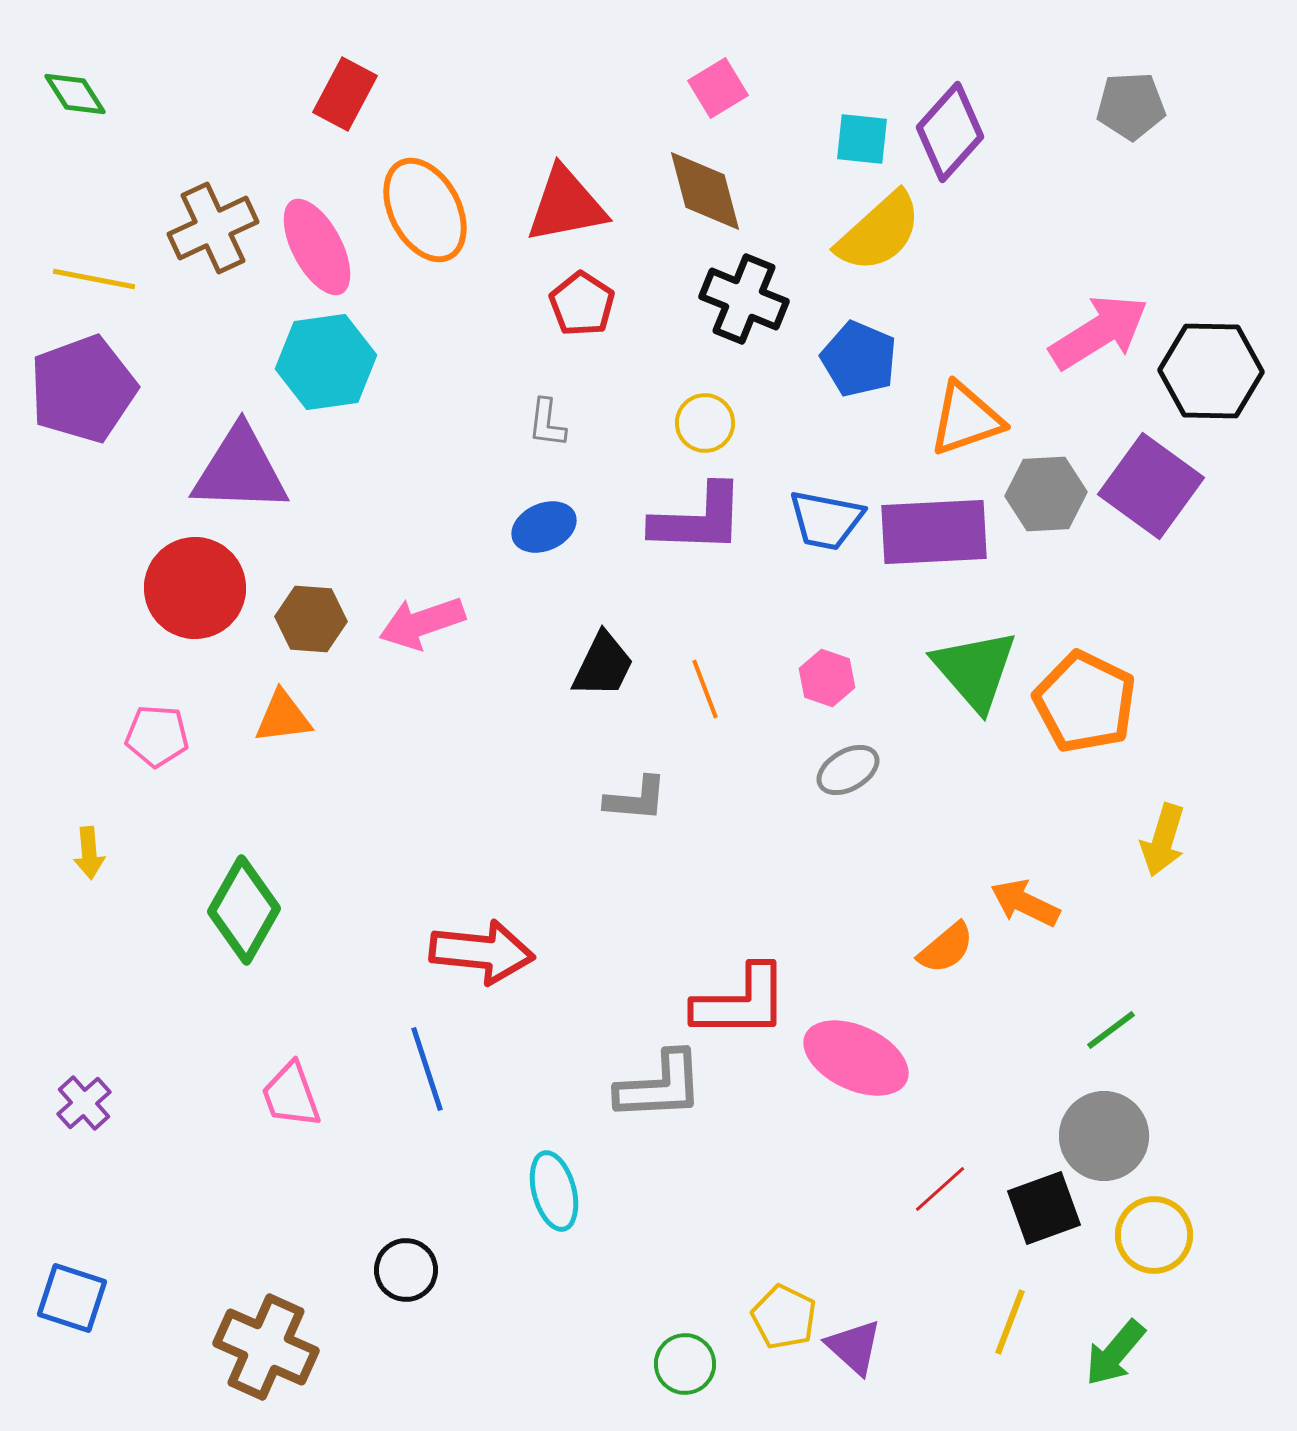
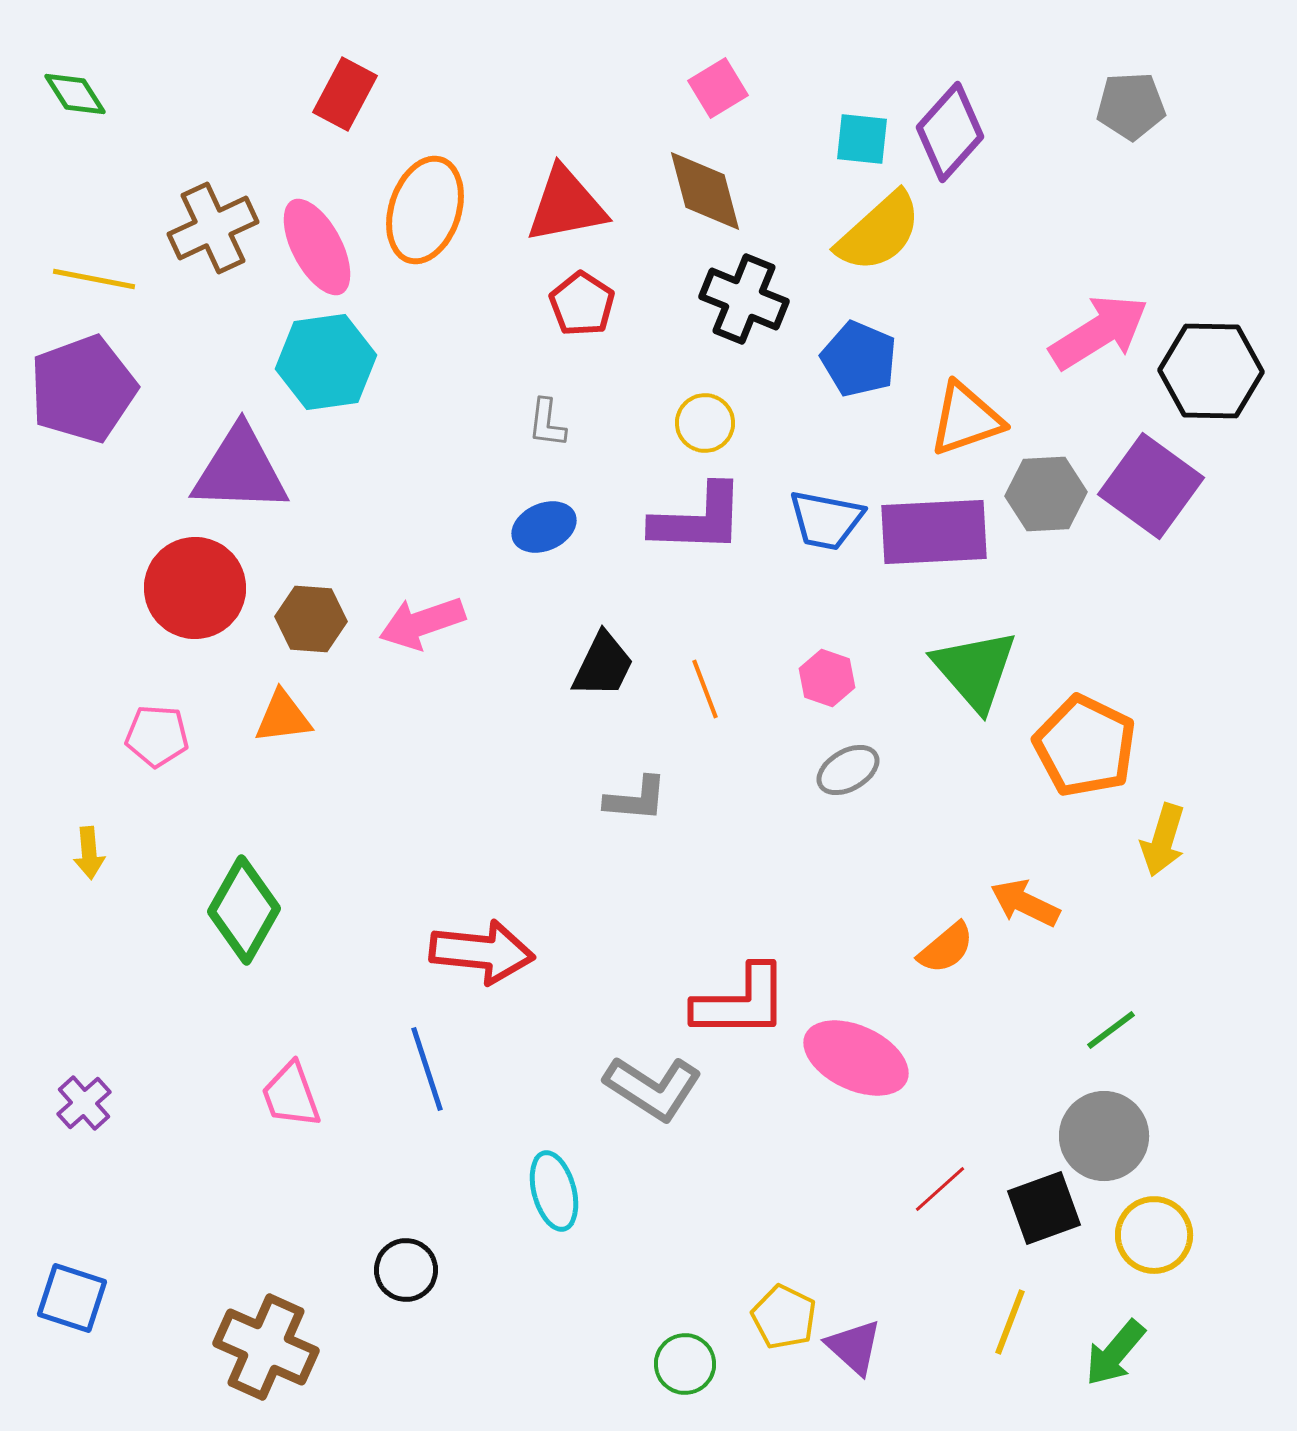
orange ellipse at (425, 210): rotated 46 degrees clockwise
orange pentagon at (1085, 702): moved 44 px down
gray L-shape at (660, 1086): moved 7 px left, 2 px down; rotated 36 degrees clockwise
